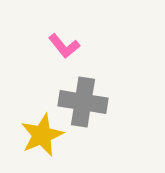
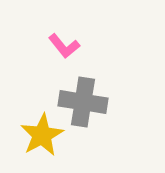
yellow star: rotated 6 degrees counterclockwise
